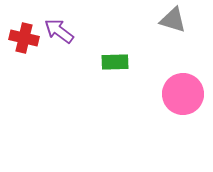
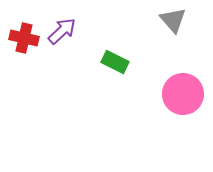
gray triangle: rotated 32 degrees clockwise
purple arrow: moved 3 px right; rotated 100 degrees clockwise
green rectangle: rotated 28 degrees clockwise
